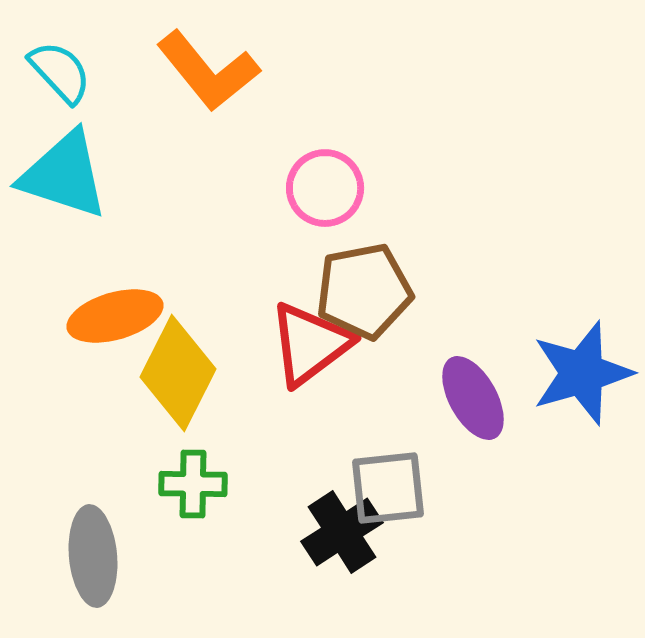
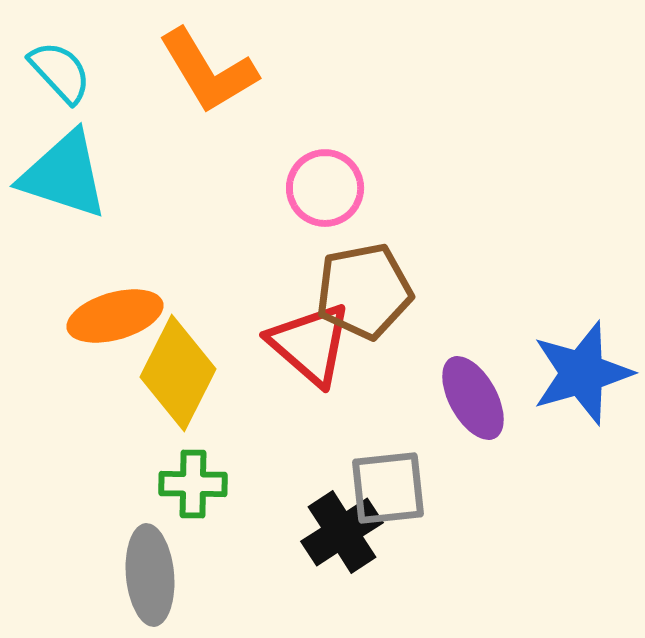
orange L-shape: rotated 8 degrees clockwise
red triangle: rotated 42 degrees counterclockwise
gray ellipse: moved 57 px right, 19 px down
